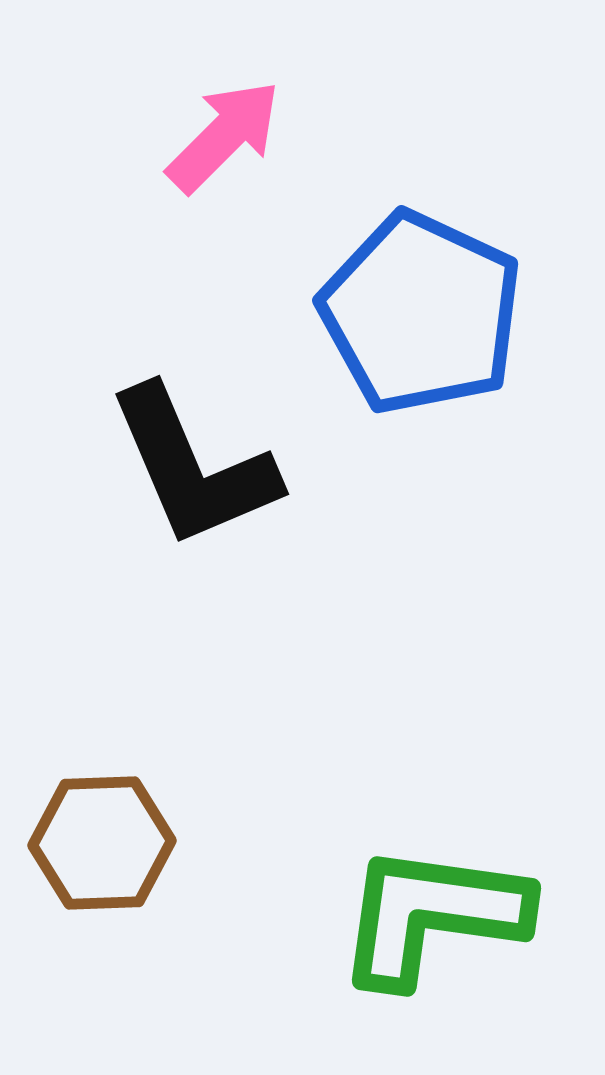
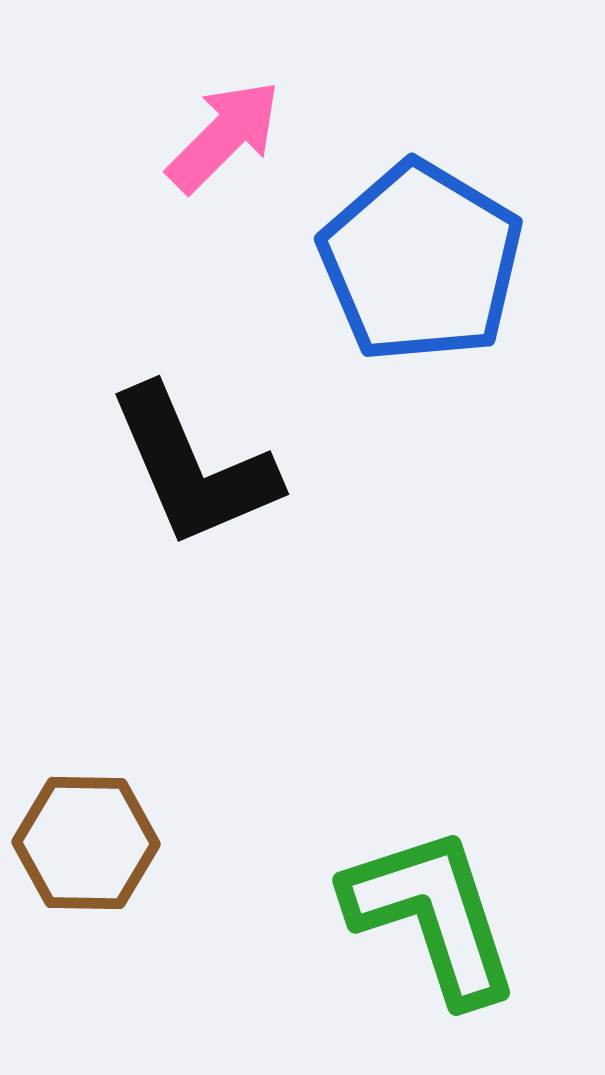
blue pentagon: moved 51 px up; rotated 6 degrees clockwise
brown hexagon: moved 16 px left; rotated 3 degrees clockwise
green L-shape: rotated 64 degrees clockwise
